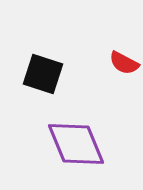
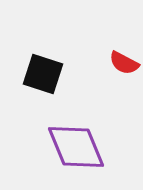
purple diamond: moved 3 px down
